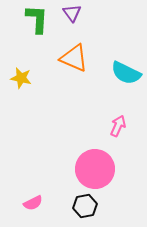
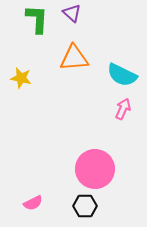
purple triangle: rotated 12 degrees counterclockwise
orange triangle: rotated 28 degrees counterclockwise
cyan semicircle: moved 4 px left, 2 px down
pink arrow: moved 5 px right, 17 px up
black hexagon: rotated 10 degrees clockwise
